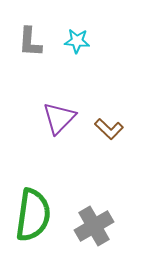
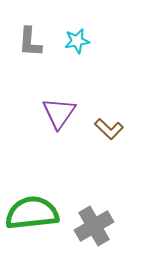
cyan star: rotated 15 degrees counterclockwise
purple triangle: moved 5 px up; rotated 9 degrees counterclockwise
green semicircle: moved 1 px left, 2 px up; rotated 104 degrees counterclockwise
